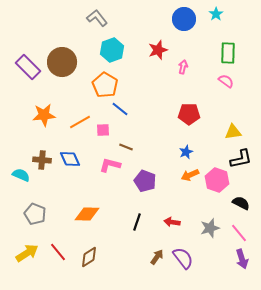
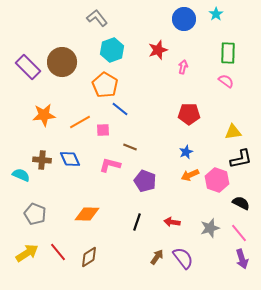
brown line: moved 4 px right
